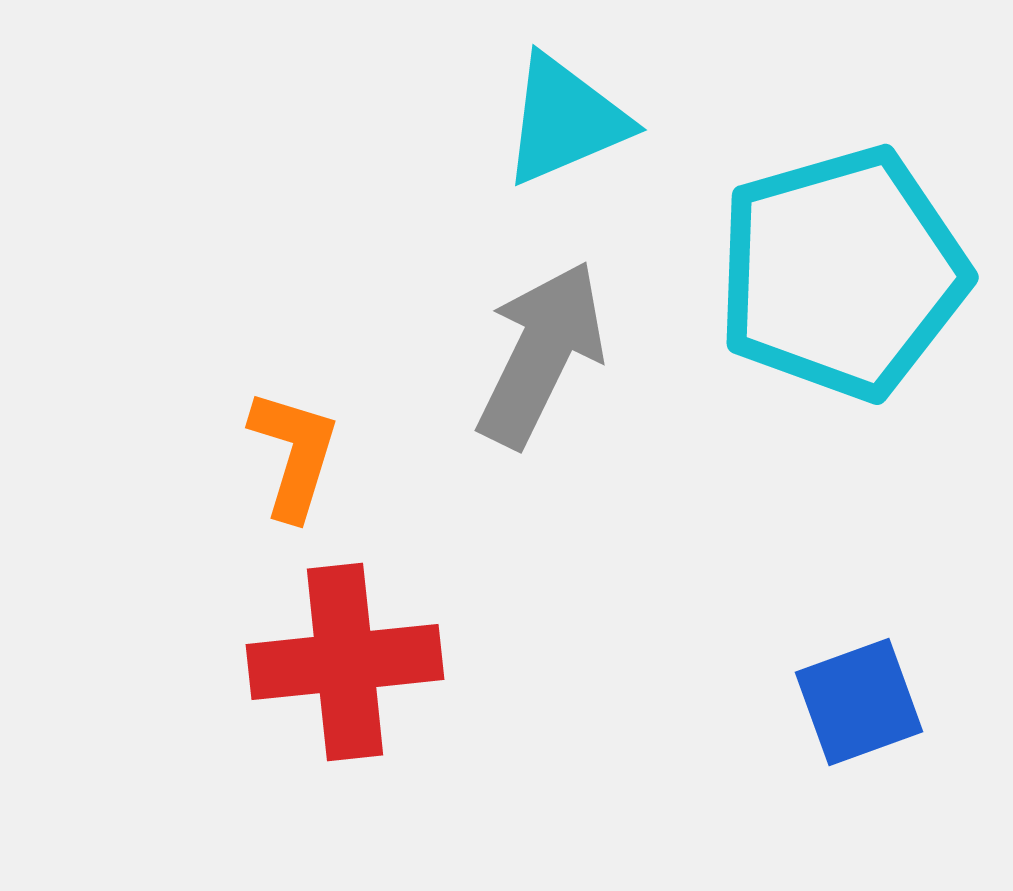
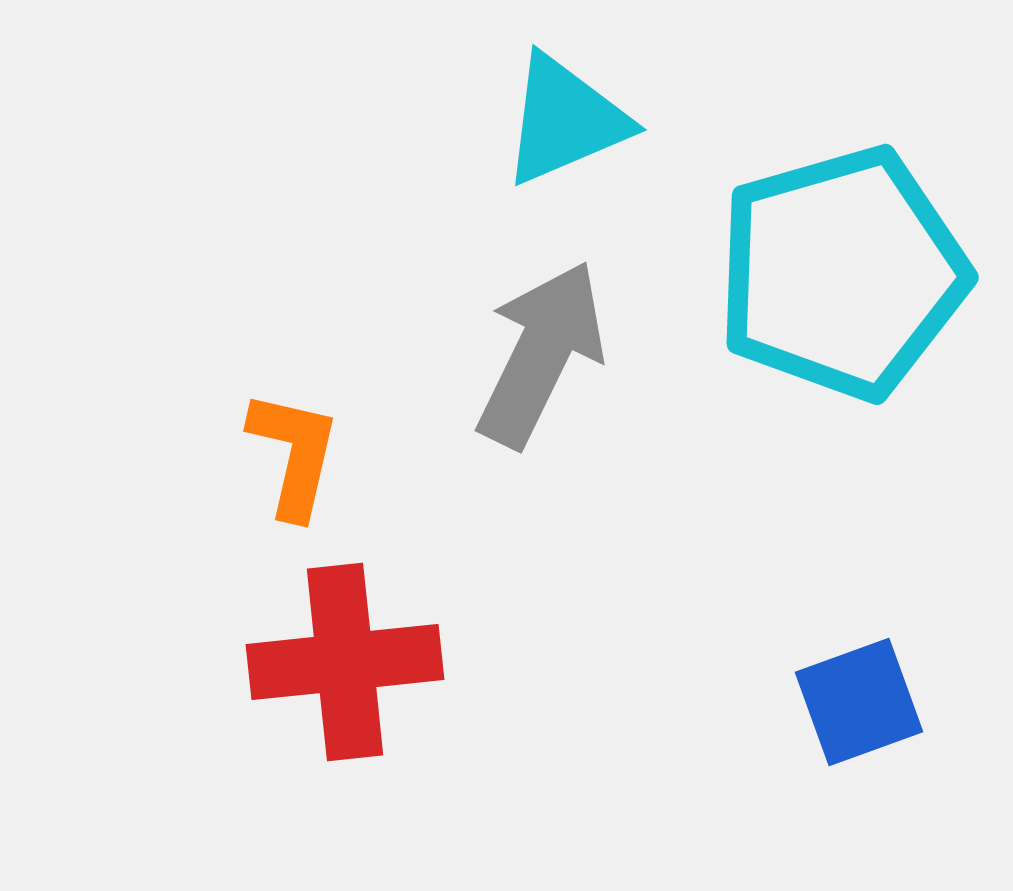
orange L-shape: rotated 4 degrees counterclockwise
